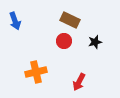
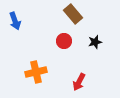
brown rectangle: moved 3 px right, 6 px up; rotated 24 degrees clockwise
